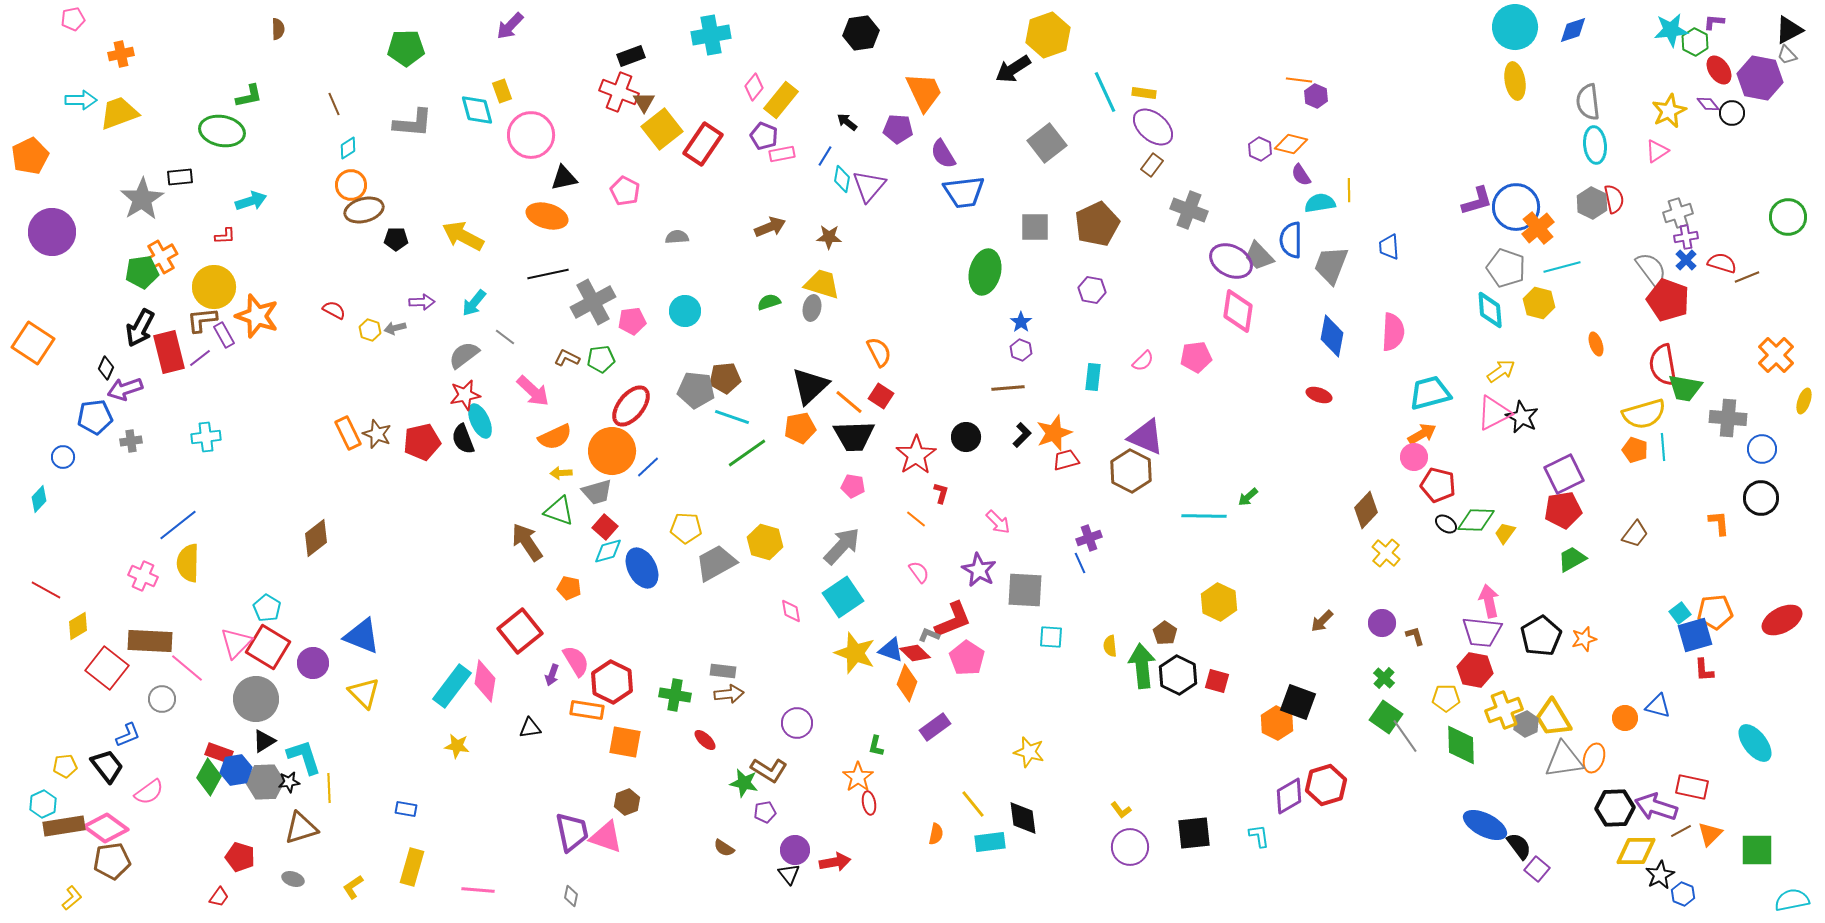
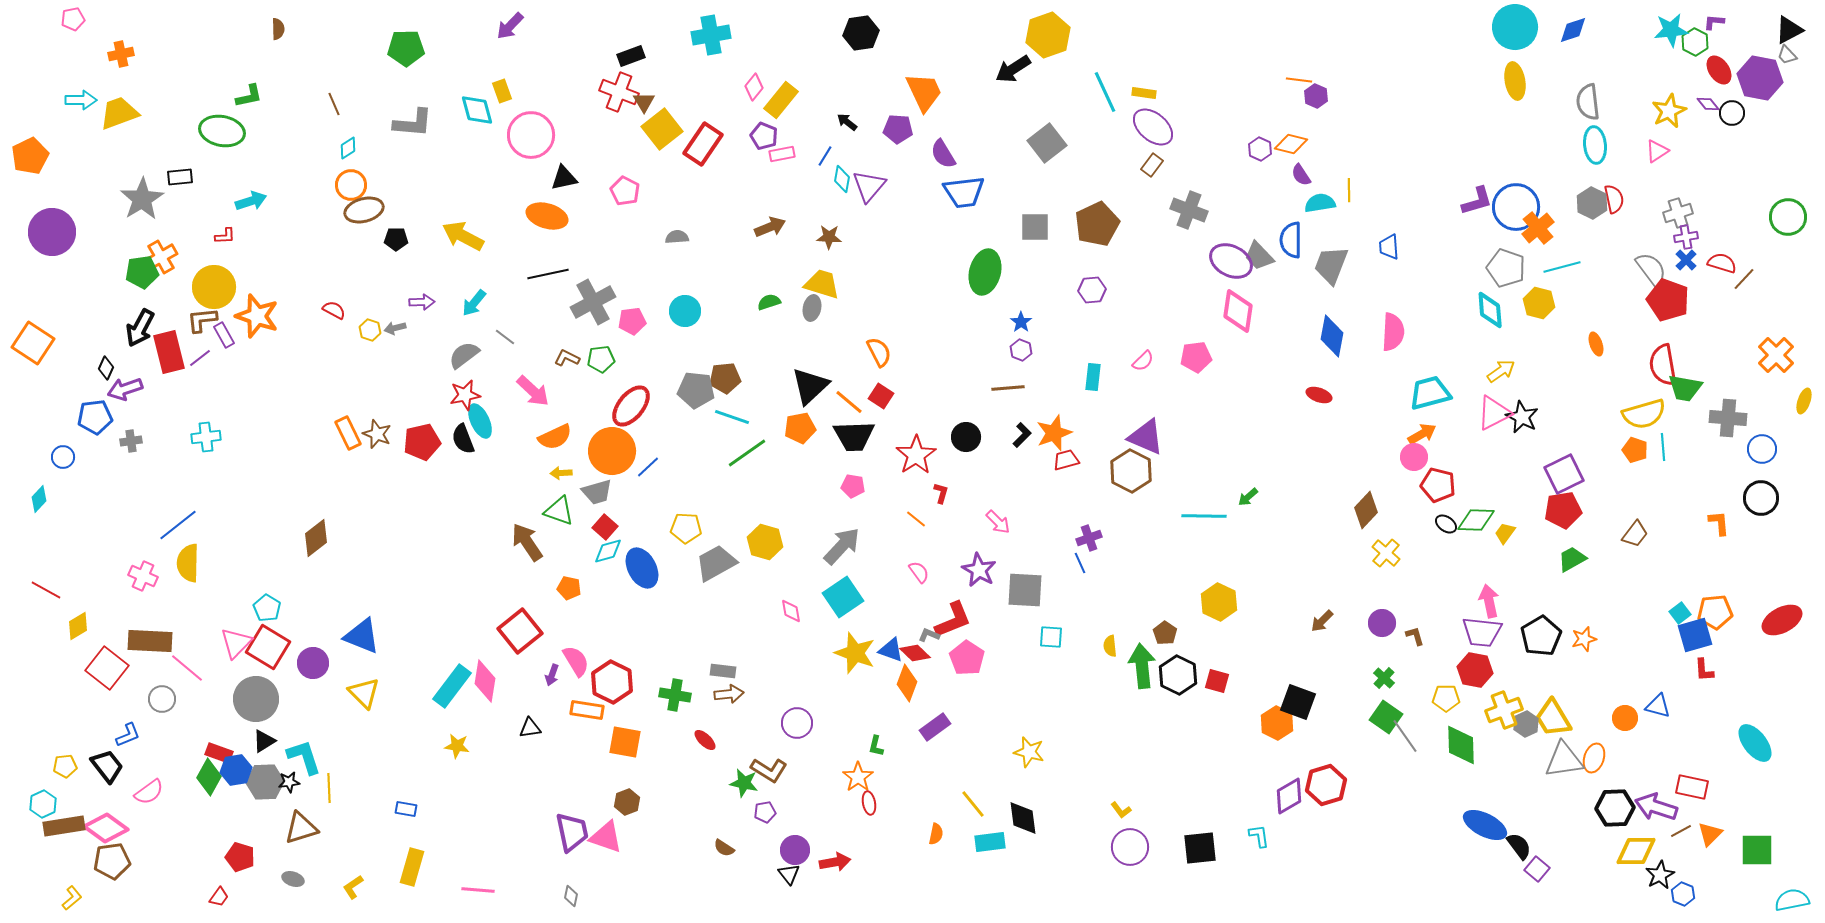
brown line at (1747, 277): moved 3 px left, 2 px down; rotated 25 degrees counterclockwise
purple hexagon at (1092, 290): rotated 16 degrees counterclockwise
black square at (1194, 833): moved 6 px right, 15 px down
